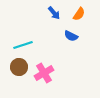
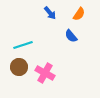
blue arrow: moved 4 px left
blue semicircle: rotated 24 degrees clockwise
pink cross: moved 1 px right; rotated 30 degrees counterclockwise
